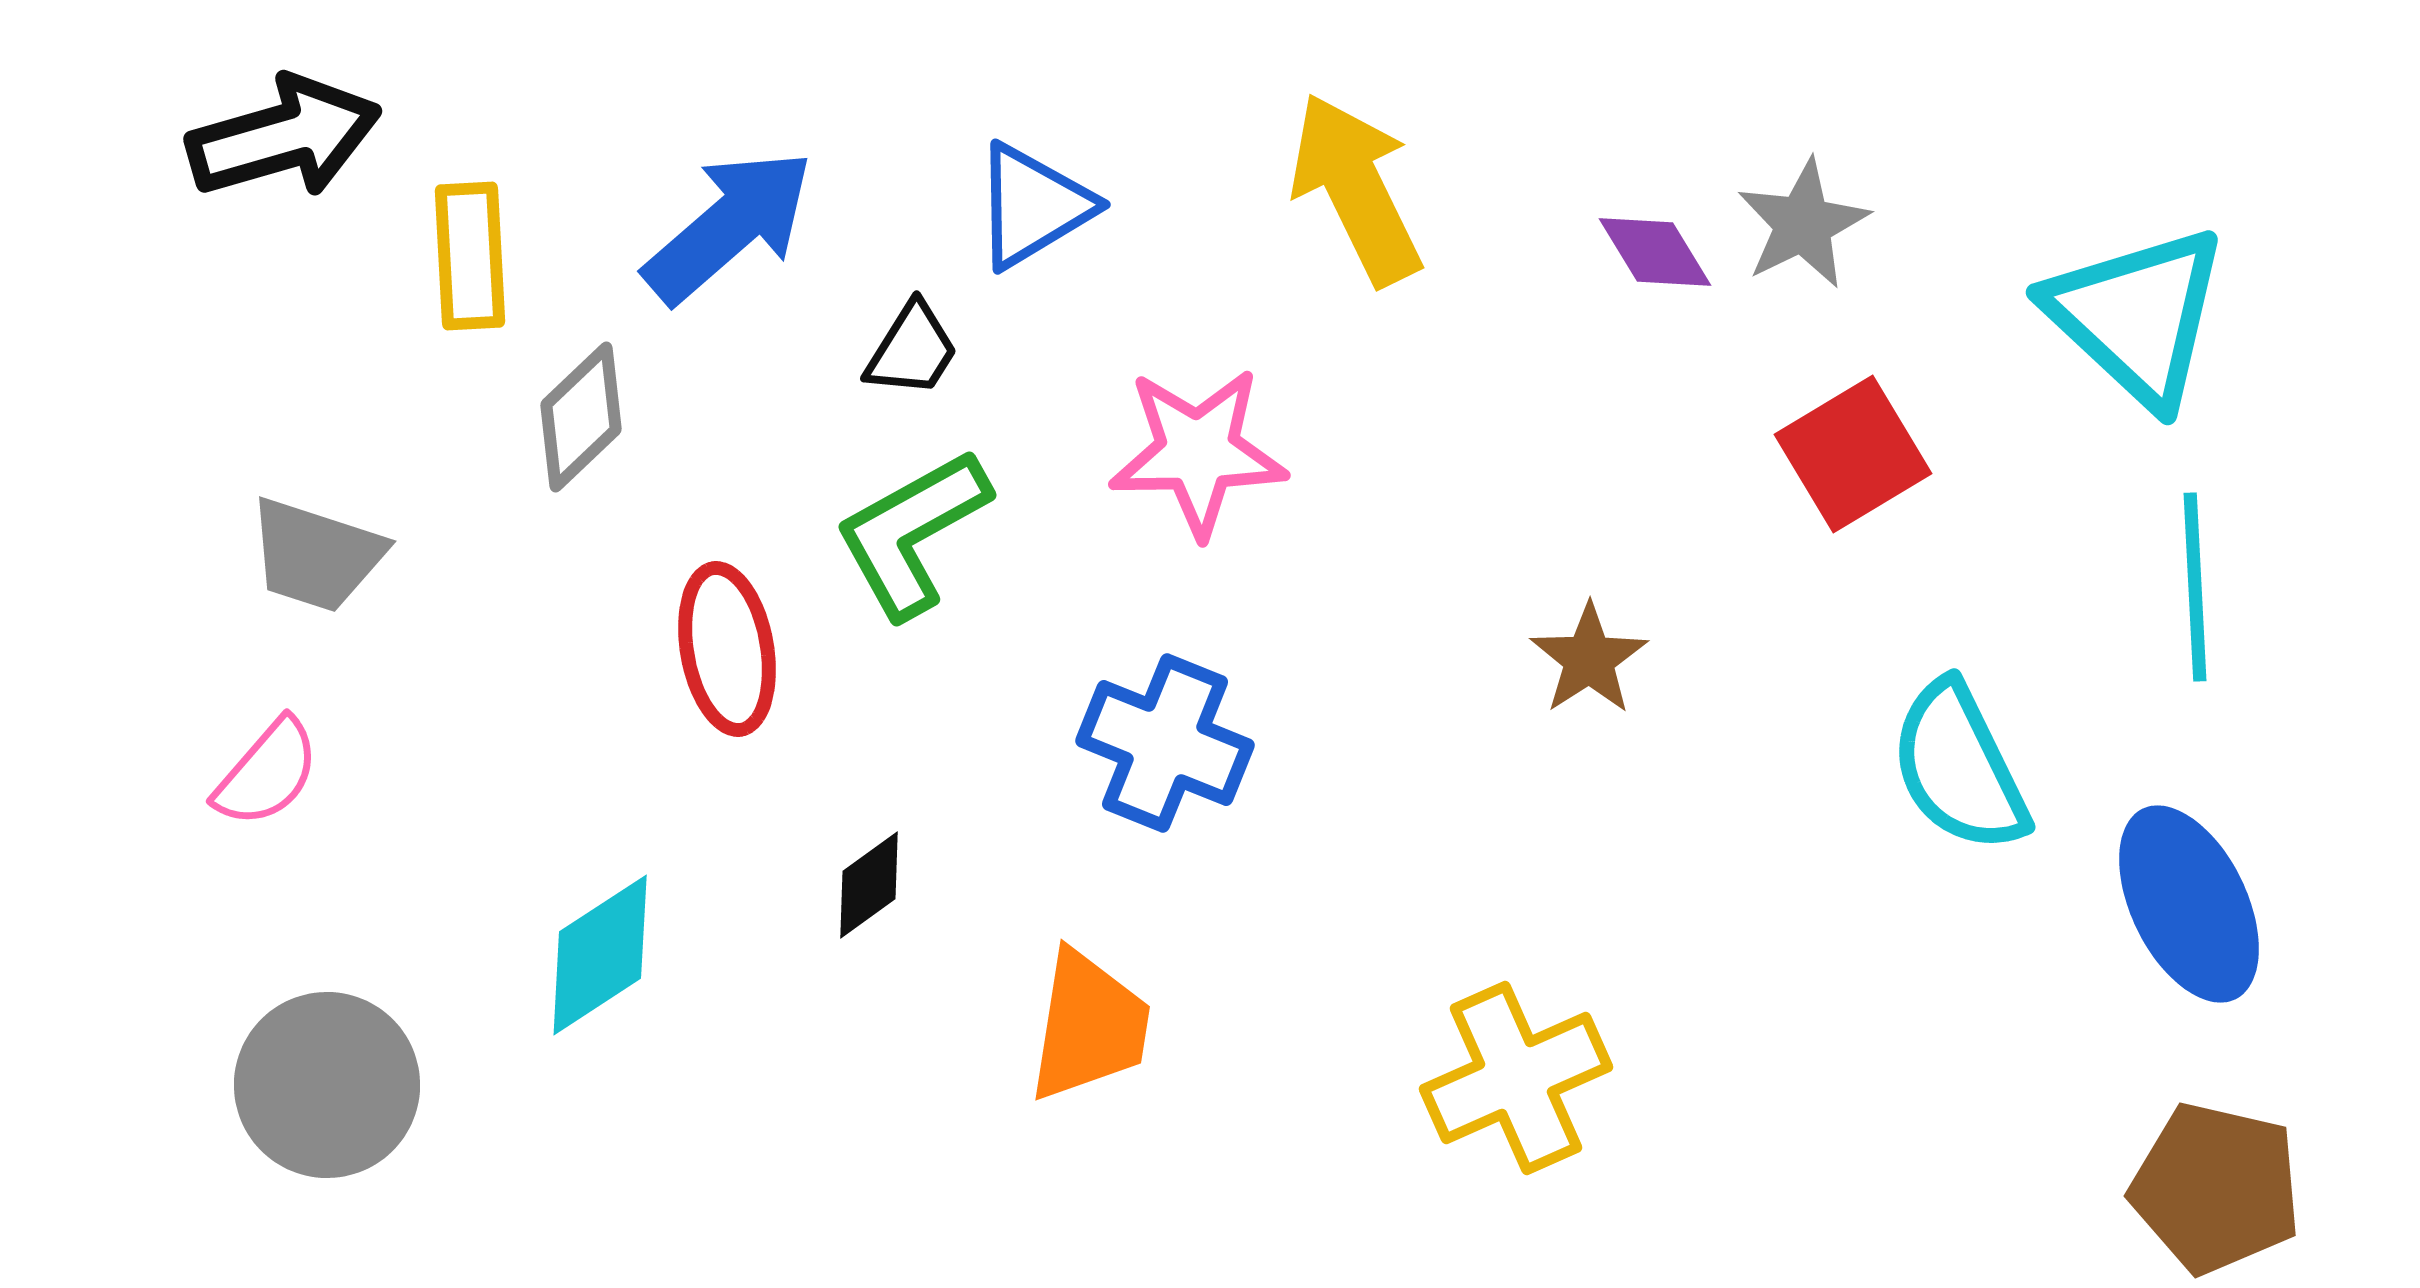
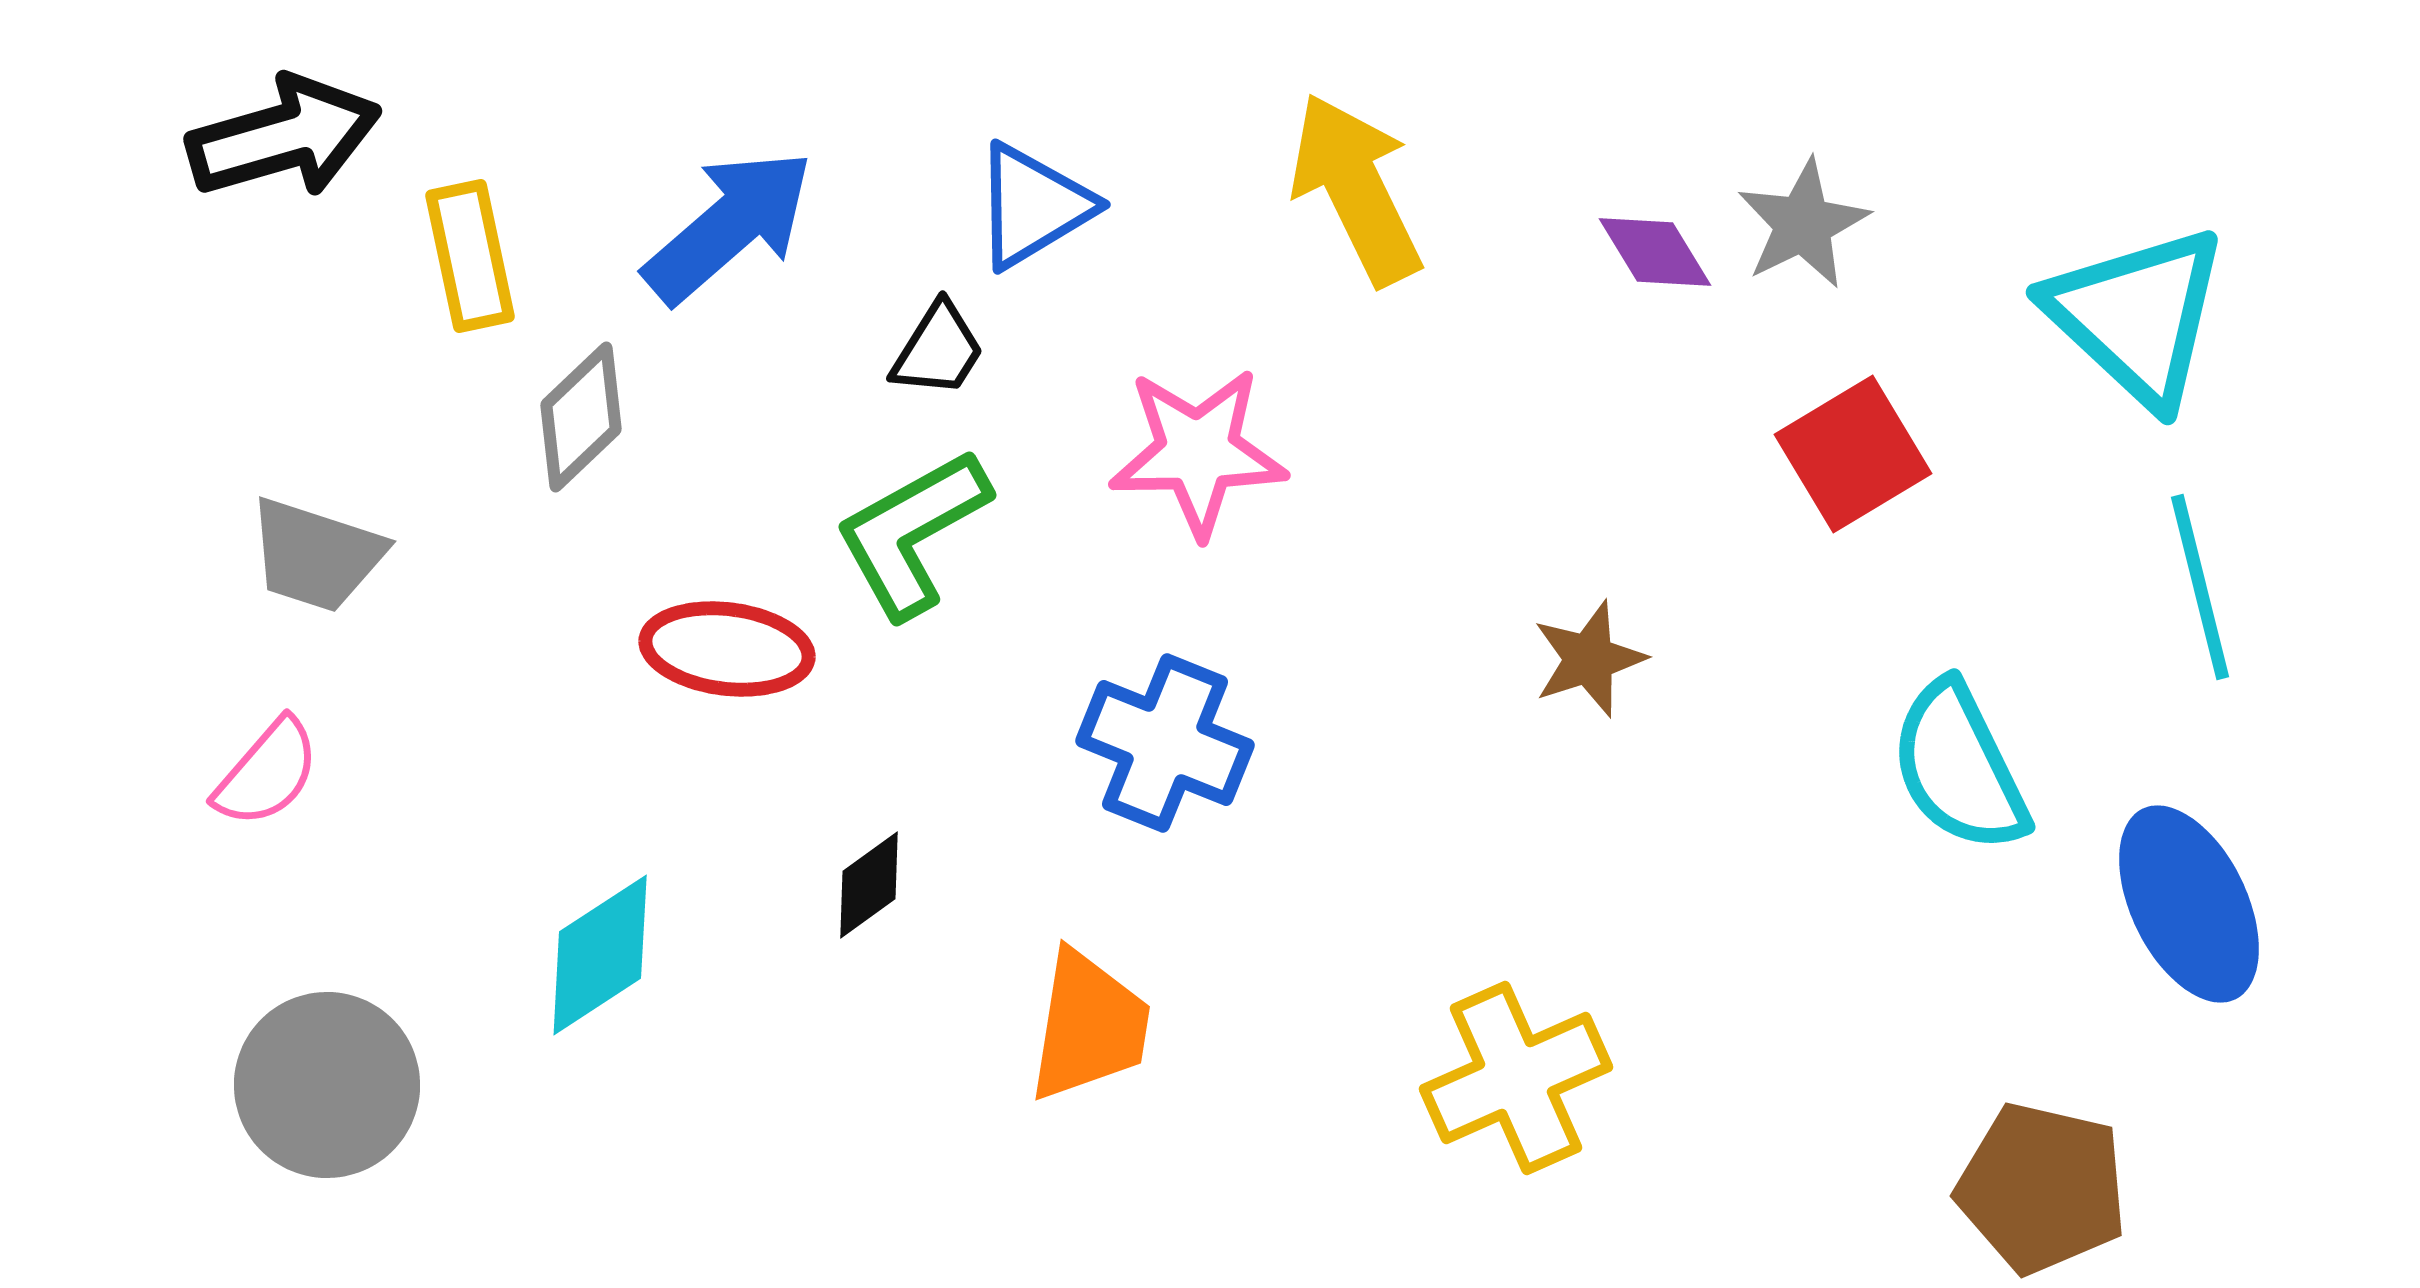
yellow rectangle: rotated 9 degrees counterclockwise
black trapezoid: moved 26 px right
cyan line: moved 5 px right; rotated 11 degrees counterclockwise
red ellipse: rotated 73 degrees counterclockwise
brown star: rotated 15 degrees clockwise
brown pentagon: moved 174 px left
